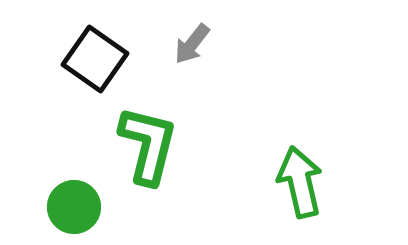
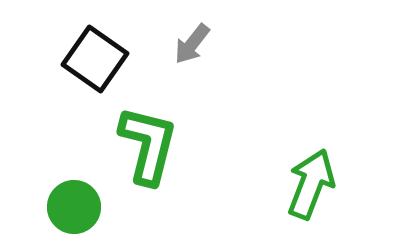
green arrow: moved 11 px right, 2 px down; rotated 34 degrees clockwise
